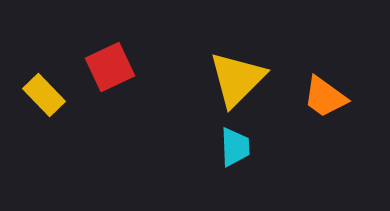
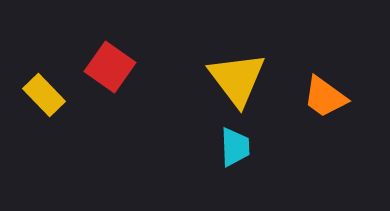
red square: rotated 30 degrees counterclockwise
yellow triangle: rotated 22 degrees counterclockwise
